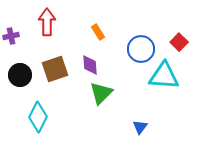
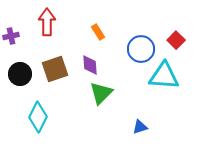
red square: moved 3 px left, 2 px up
black circle: moved 1 px up
blue triangle: rotated 35 degrees clockwise
